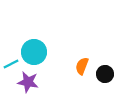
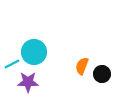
cyan line: moved 1 px right
black circle: moved 3 px left
purple star: rotated 10 degrees counterclockwise
